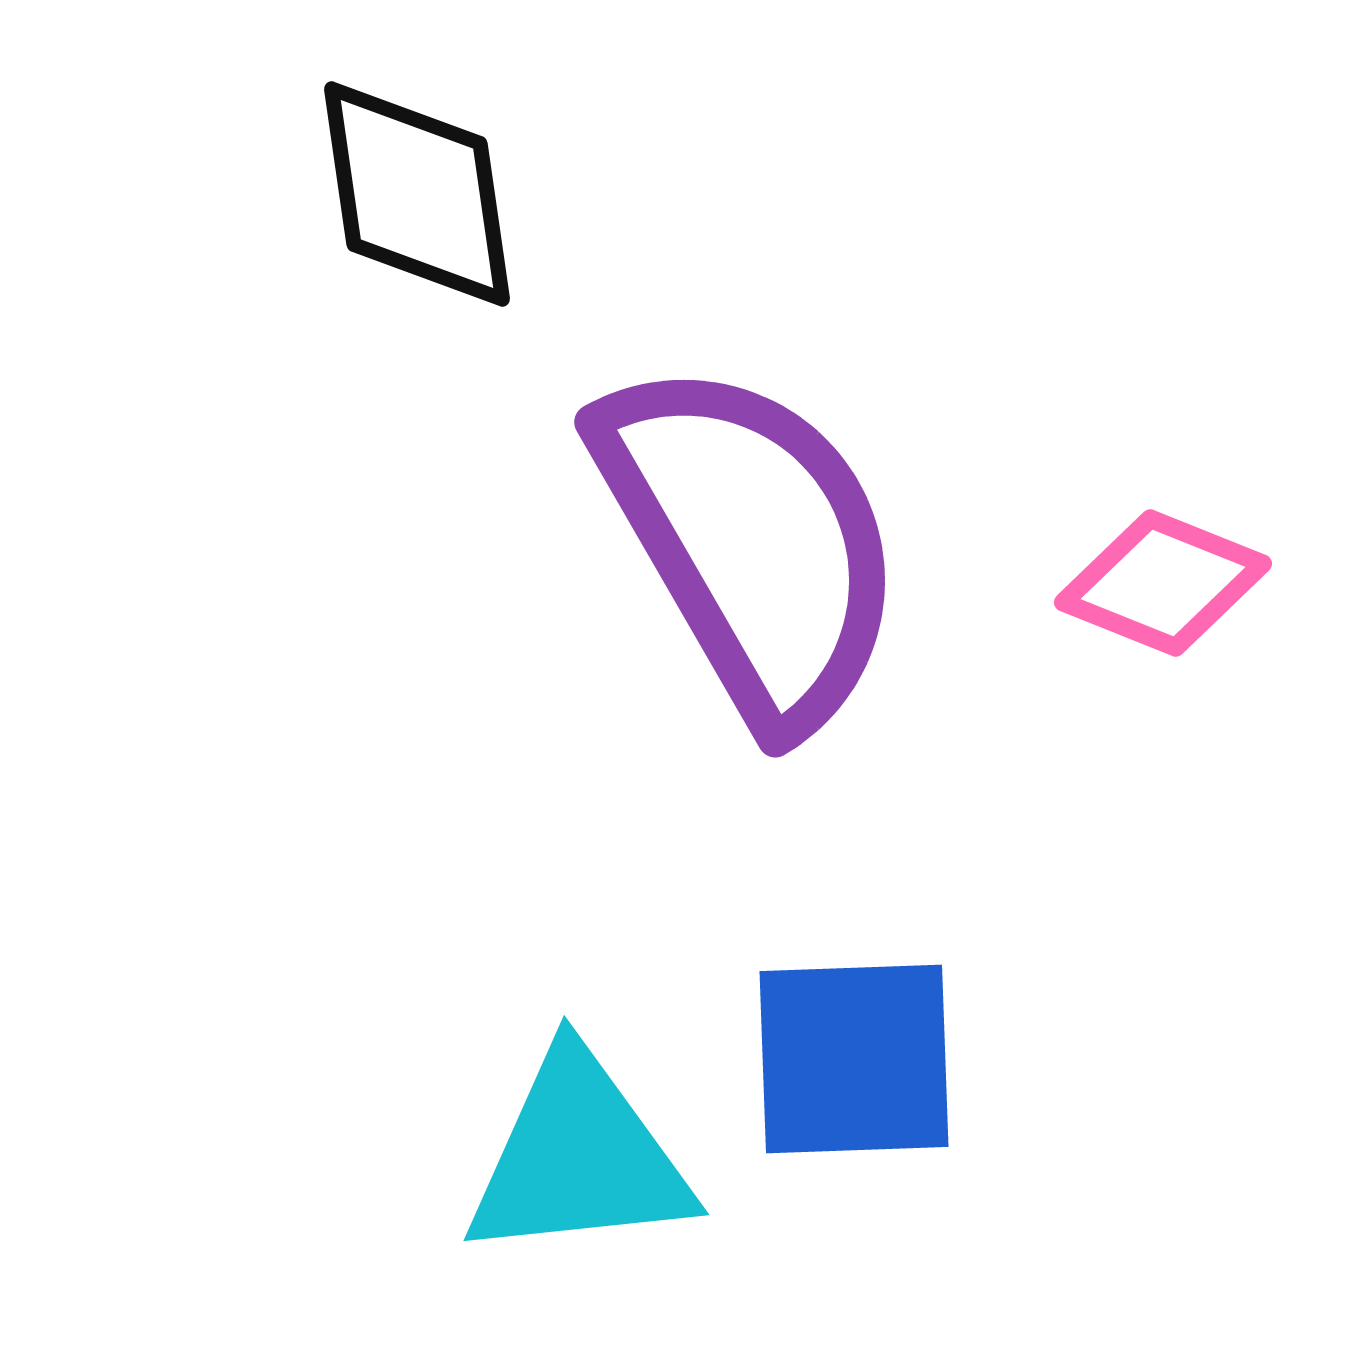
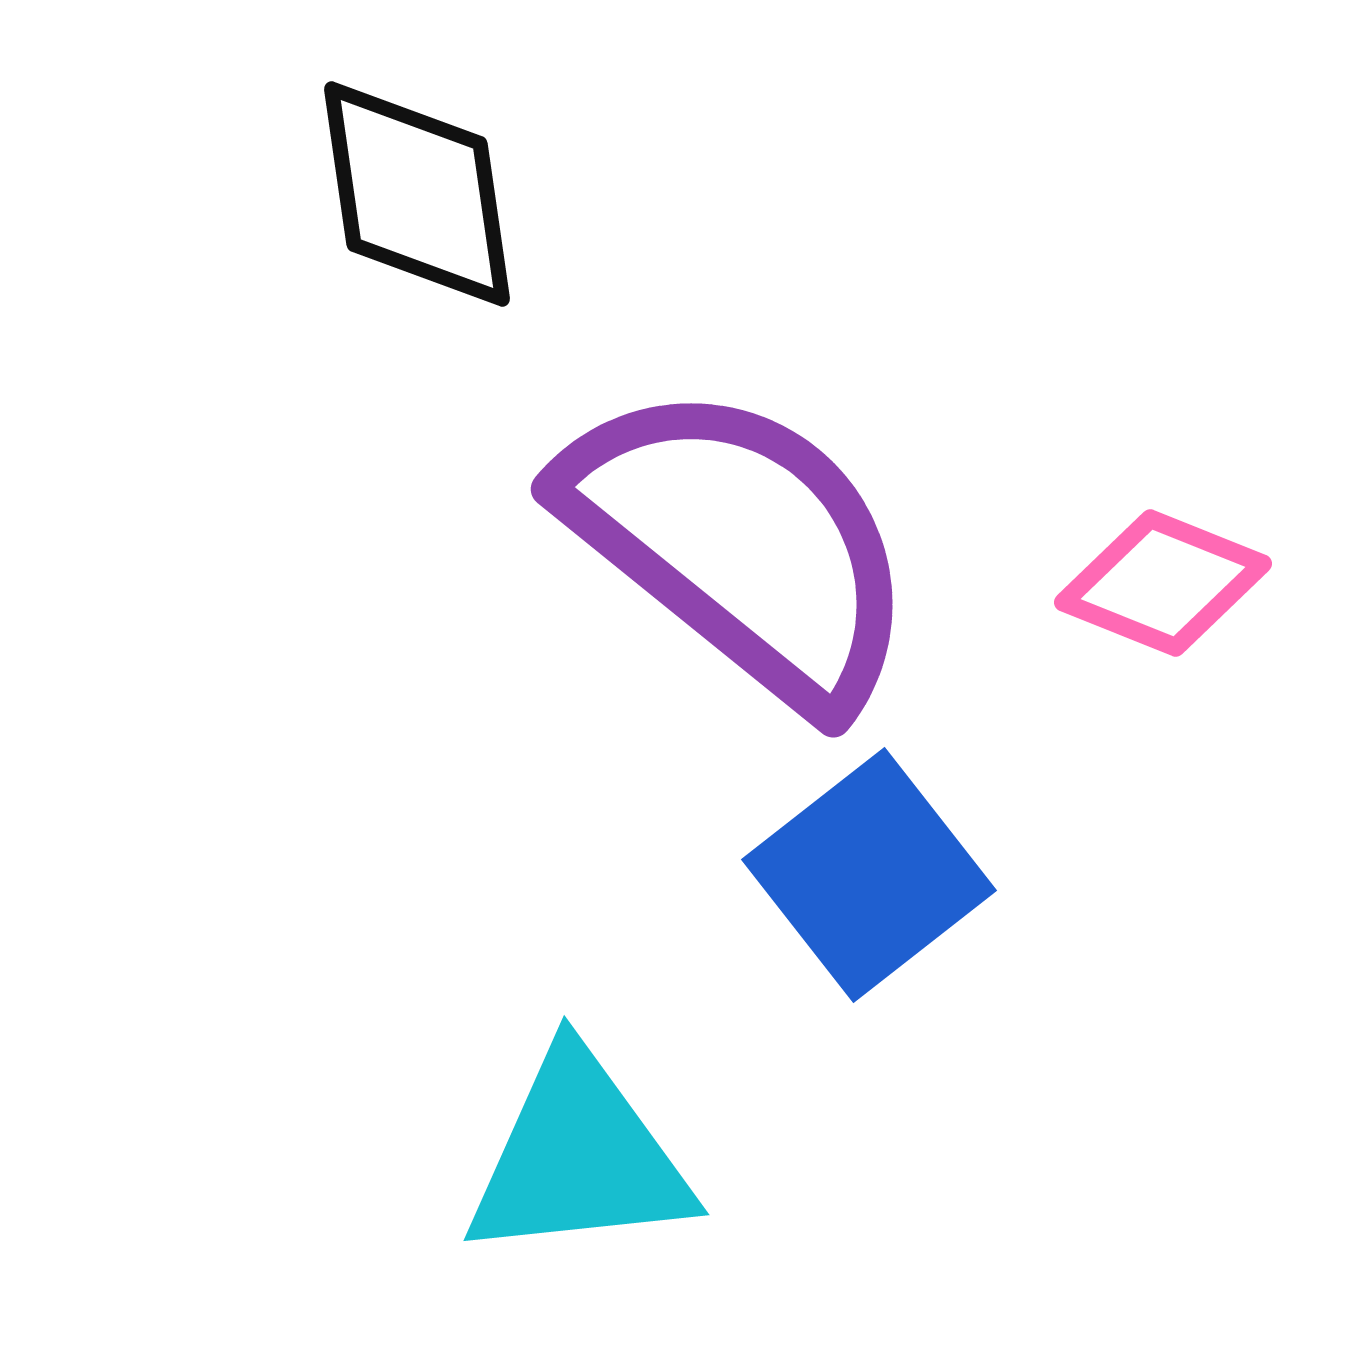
purple semicircle: moved 11 px left, 2 px down; rotated 21 degrees counterclockwise
blue square: moved 15 px right, 184 px up; rotated 36 degrees counterclockwise
